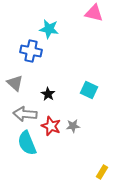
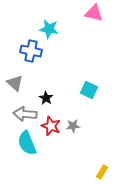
black star: moved 2 px left, 4 px down
